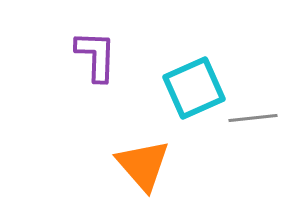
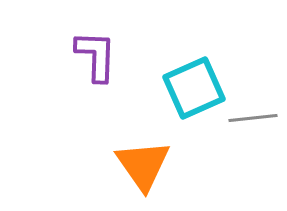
orange triangle: rotated 6 degrees clockwise
